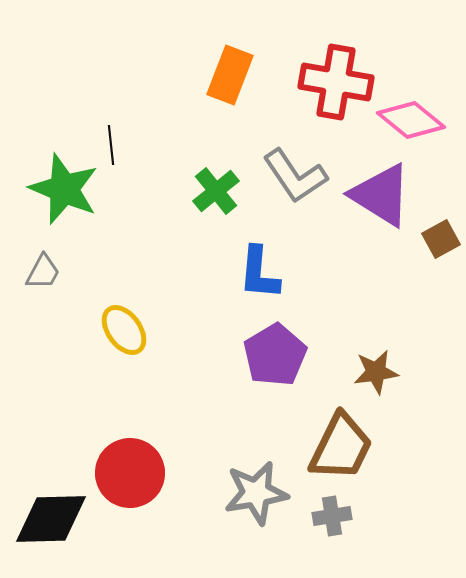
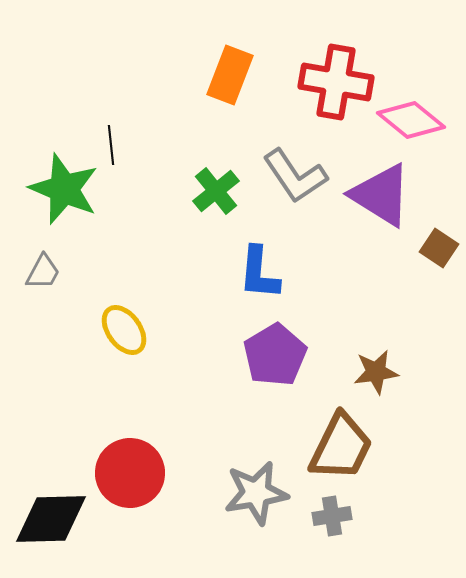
brown square: moved 2 px left, 9 px down; rotated 27 degrees counterclockwise
